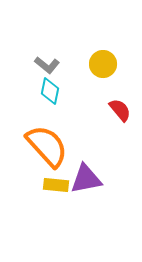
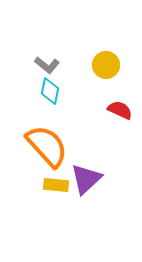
yellow circle: moved 3 px right, 1 px down
red semicircle: rotated 25 degrees counterclockwise
purple triangle: rotated 32 degrees counterclockwise
